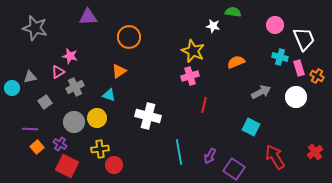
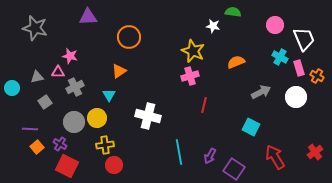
cyan cross: rotated 14 degrees clockwise
pink triangle: rotated 32 degrees clockwise
gray triangle: moved 7 px right
cyan triangle: rotated 40 degrees clockwise
yellow cross: moved 5 px right, 4 px up
